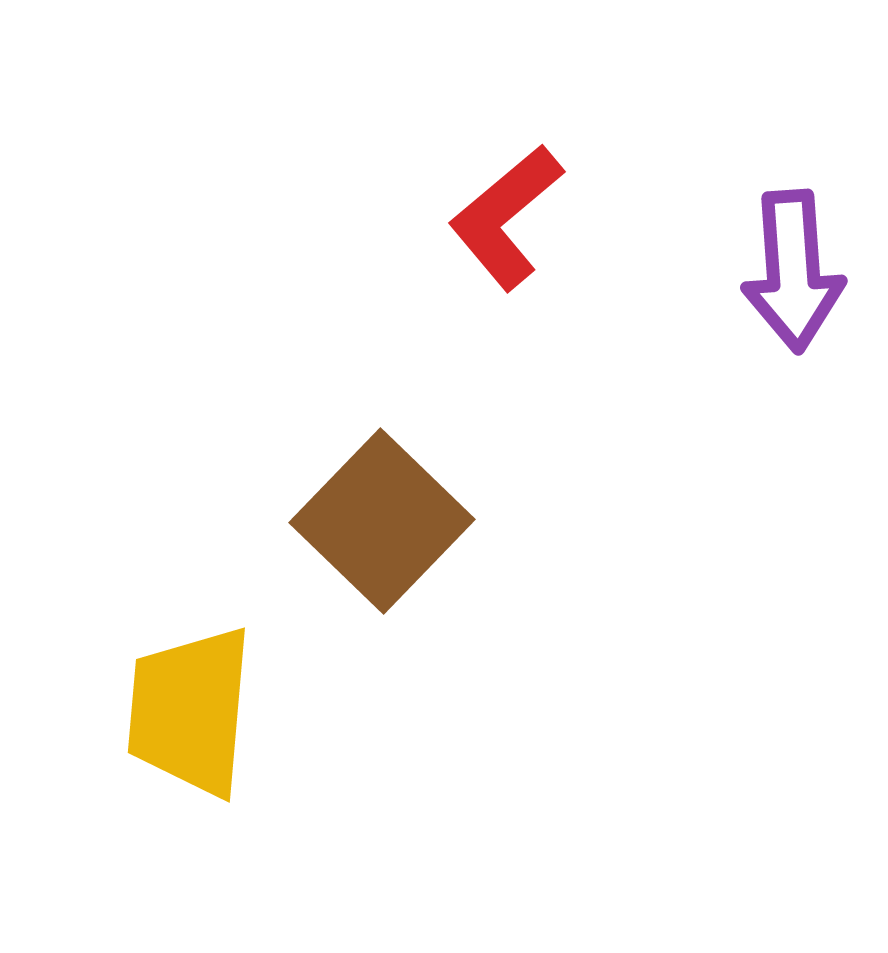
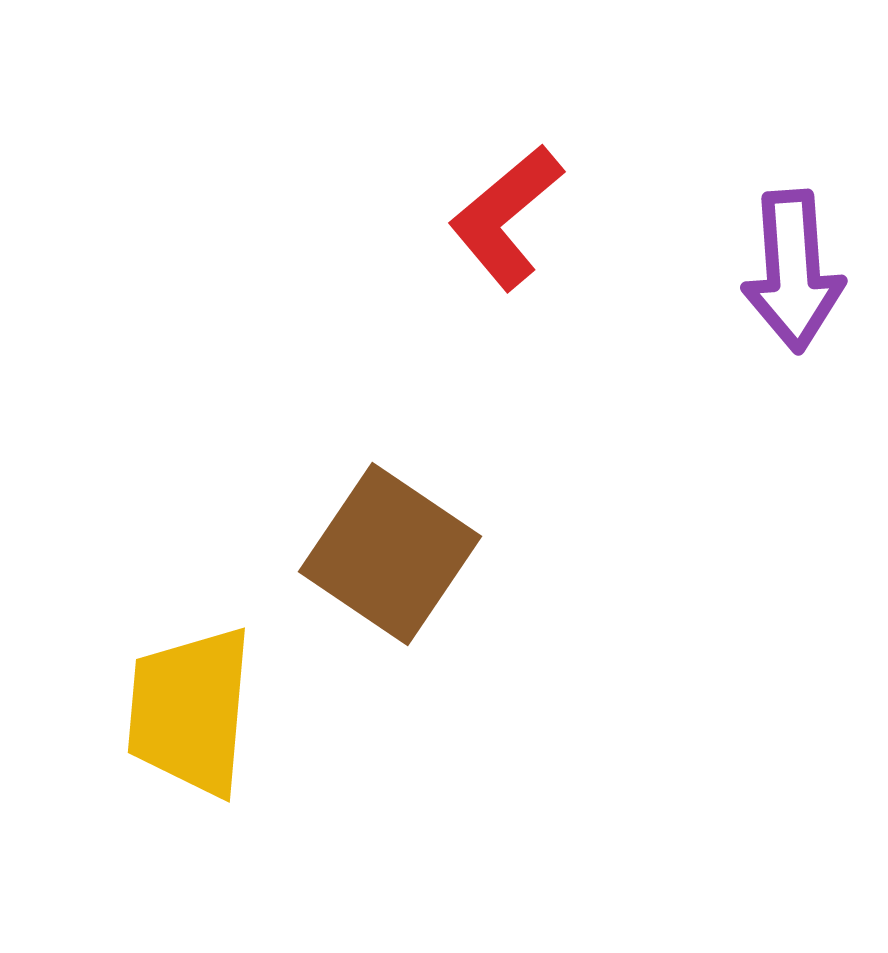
brown square: moved 8 px right, 33 px down; rotated 10 degrees counterclockwise
